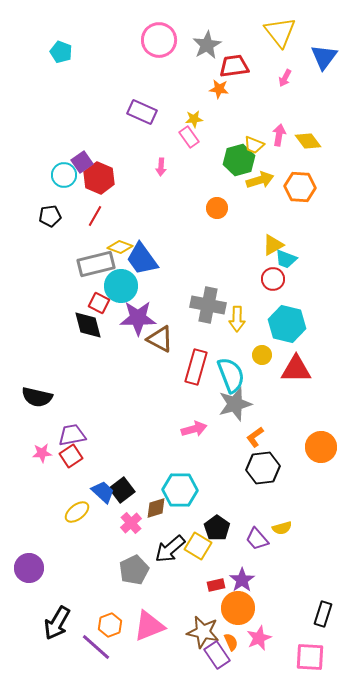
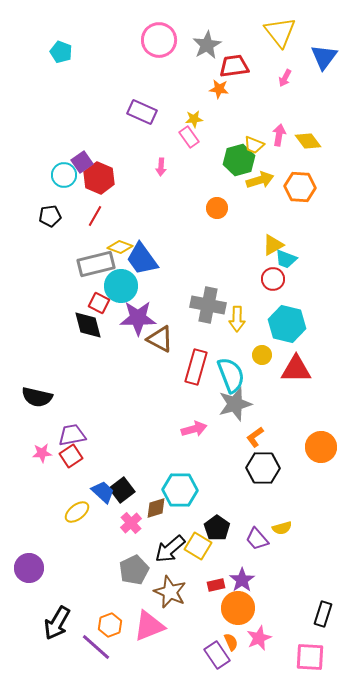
black hexagon at (263, 468): rotated 8 degrees clockwise
brown star at (203, 632): moved 33 px left, 40 px up; rotated 12 degrees clockwise
